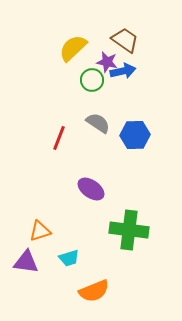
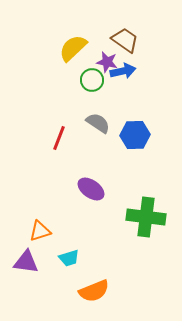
green cross: moved 17 px right, 13 px up
